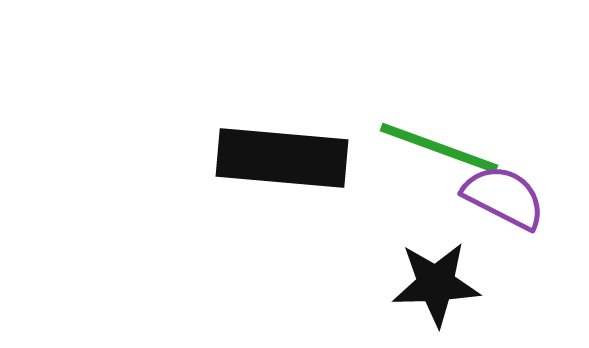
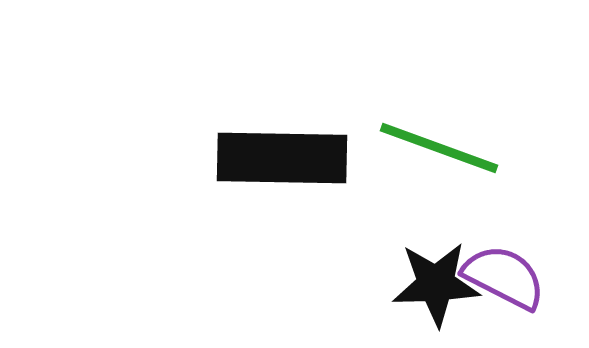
black rectangle: rotated 4 degrees counterclockwise
purple semicircle: moved 80 px down
